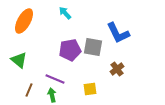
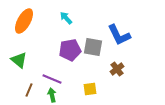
cyan arrow: moved 1 px right, 5 px down
blue L-shape: moved 1 px right, 2 px down
purple line: moved 3 px left
